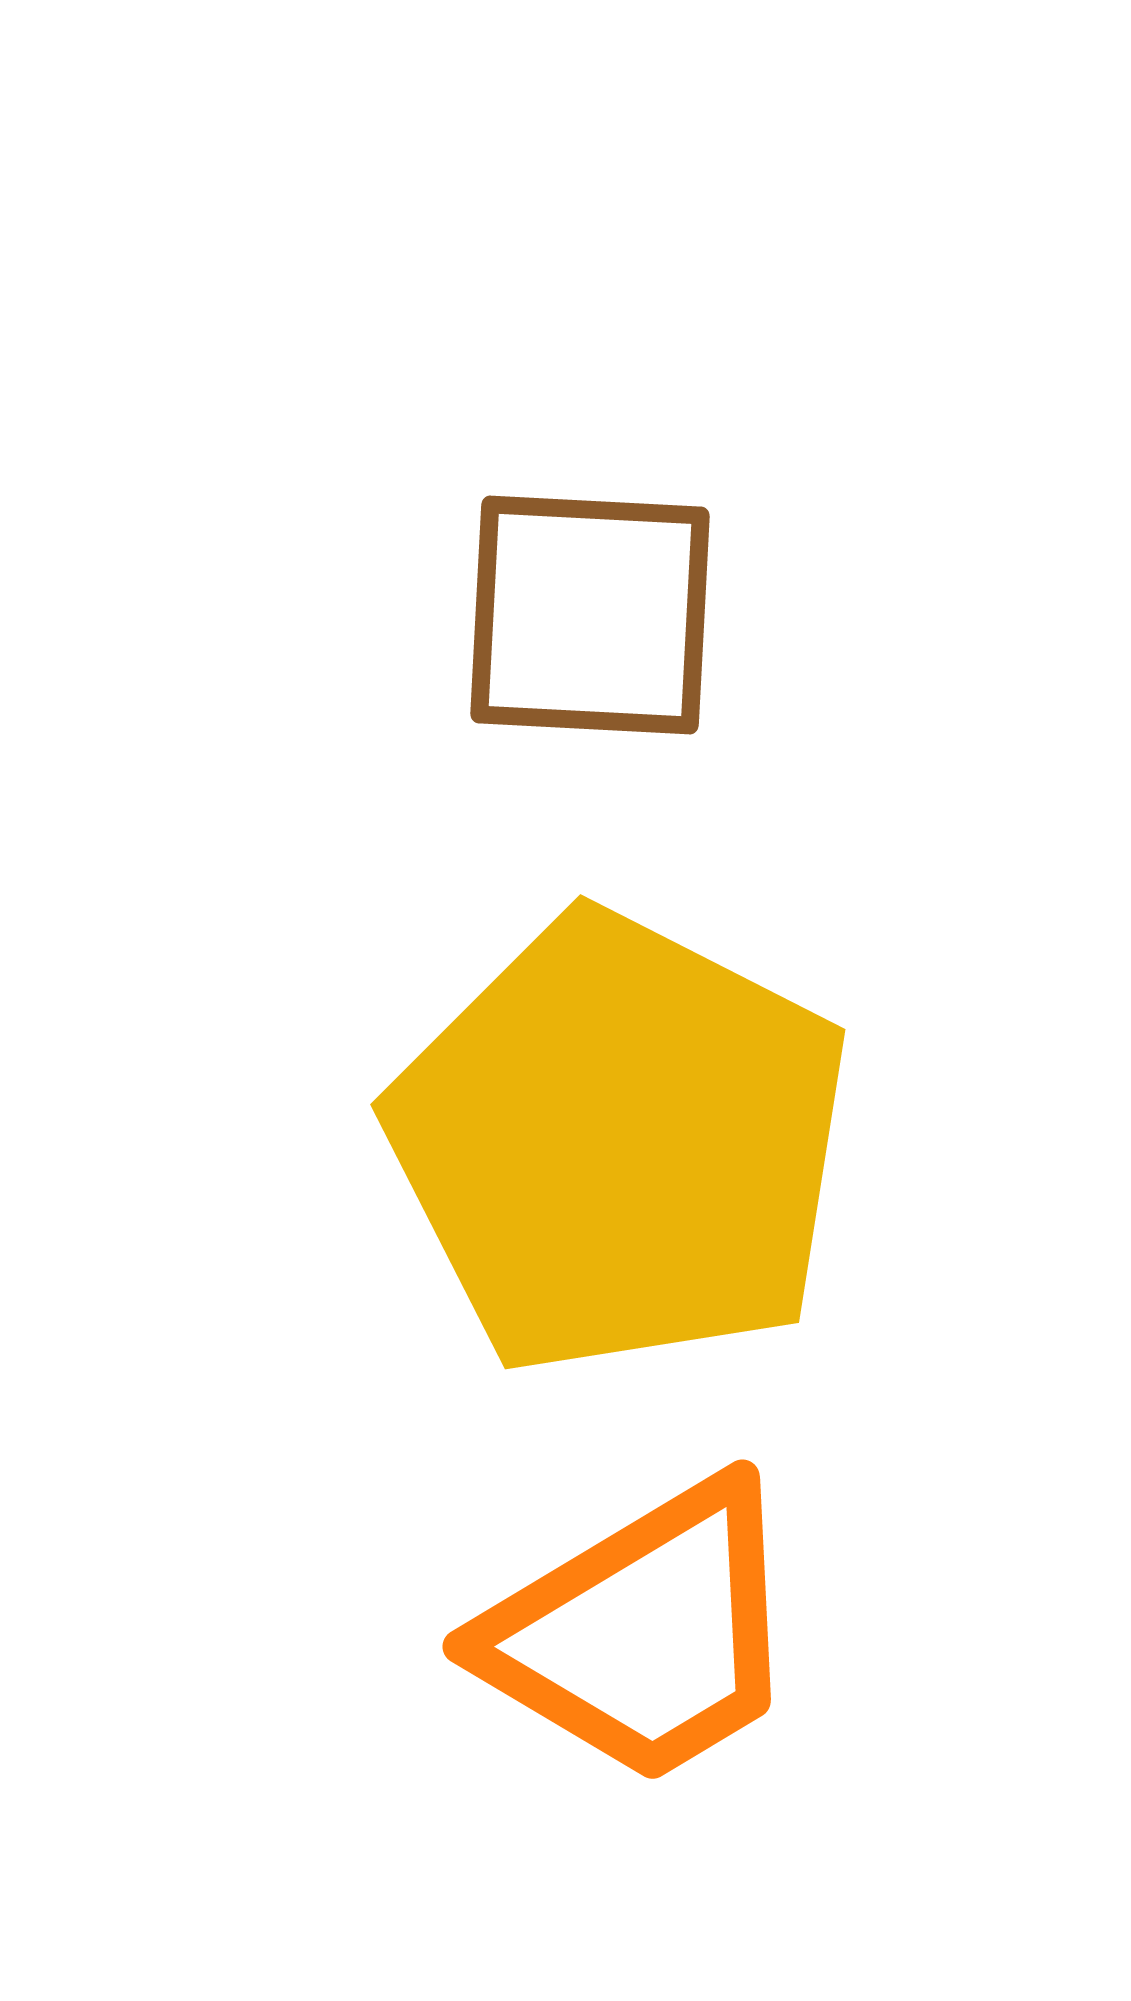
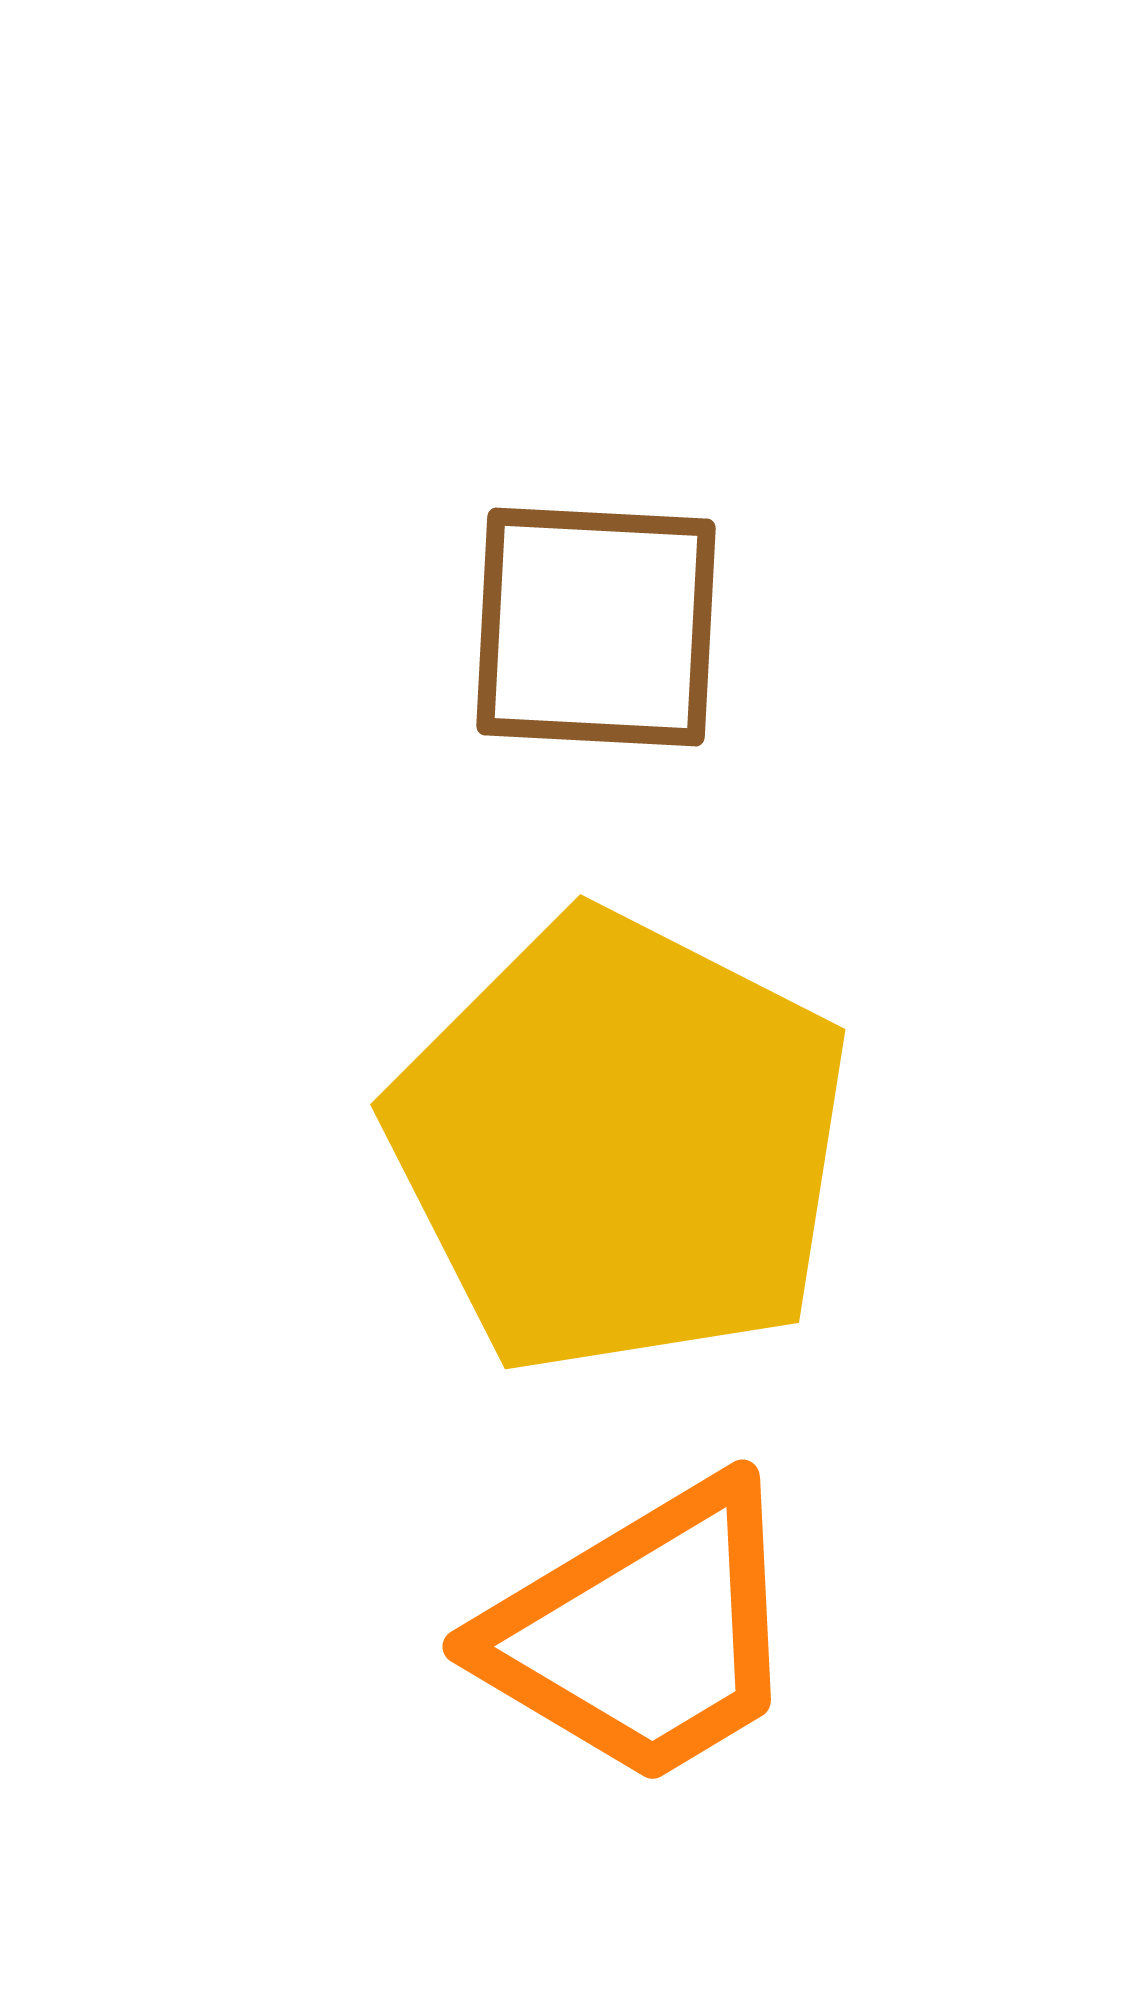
brown square: moved 6 px right, 12 px down
